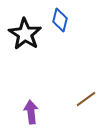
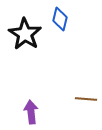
blue diamond: moved 1 px up
brown line: rotated 40 degrees clockwise
